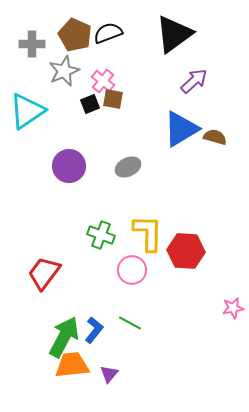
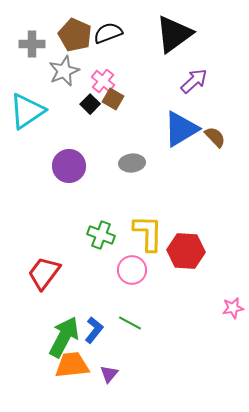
brown square: rotated 20 degrees clockwise
black square: rotated 24 degrees counterclockwise
brown semicircle: rotated 30 degrees clockwise
gray ellipse: moved 4 px right, 4 px up; rotated 20 degrees clockwise
